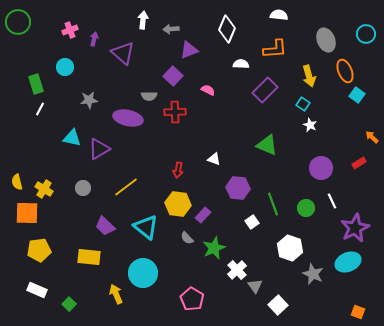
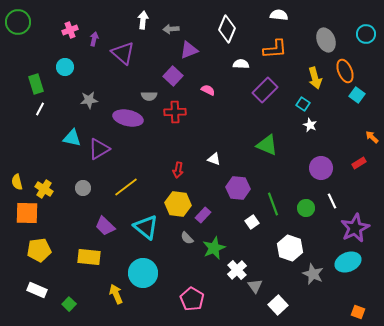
yellow arrow at (309, 76): moved 6 px right, 2 px down
